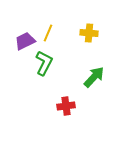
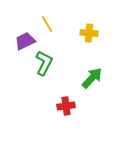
yellow line: moved 1 px left, 9 px up; rotated 54 degrees counterclockwise
green arrow: moved 2 px left, 1 px down
